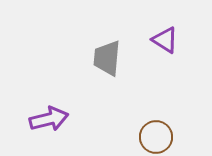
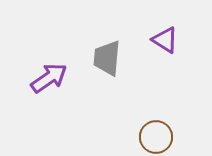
purple arrow: moved 41 px up; rotated 21 degrees counterclockwise
